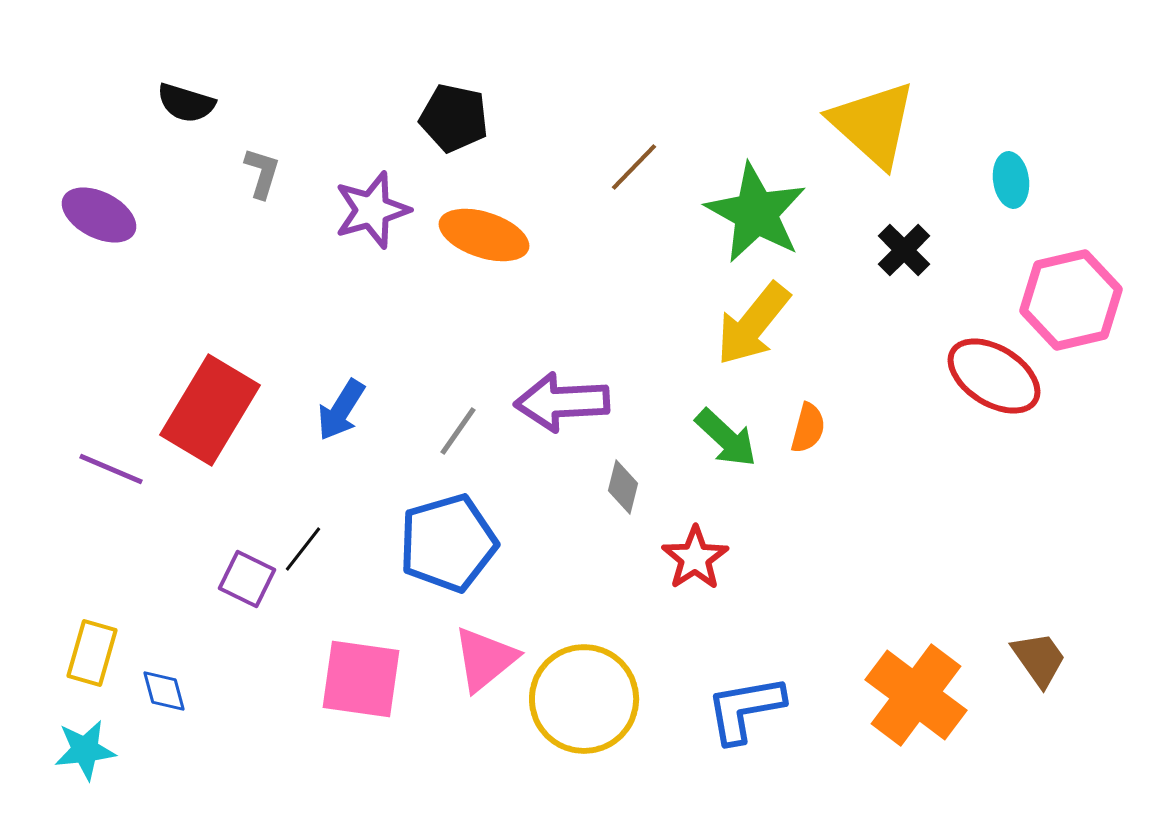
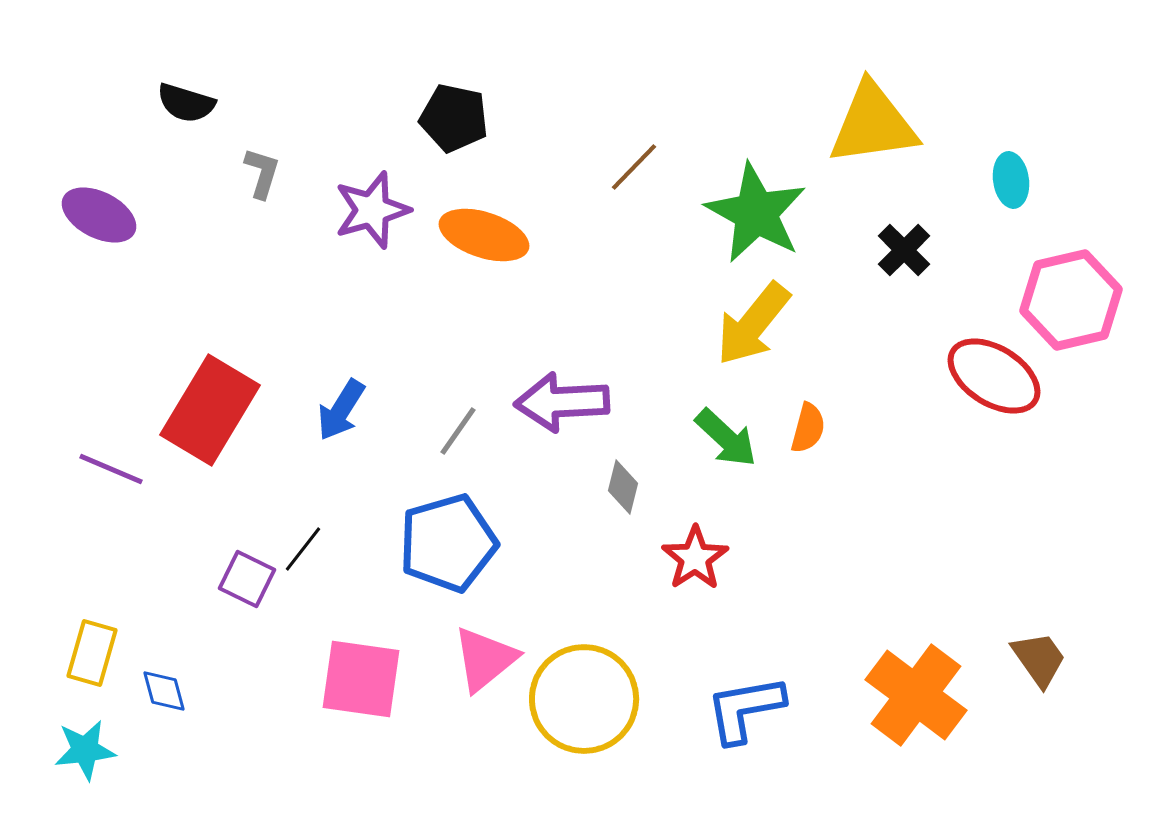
yellow triangle: rotated 50 degrees counterclockwise
